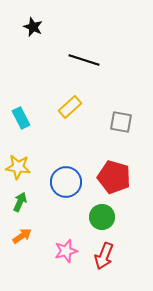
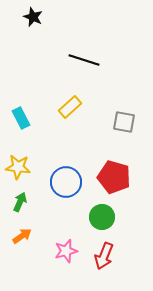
black star: moved 10 px up
gray square: moved 3 px right
